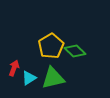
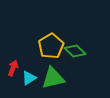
red arrow: moved 1 px left
